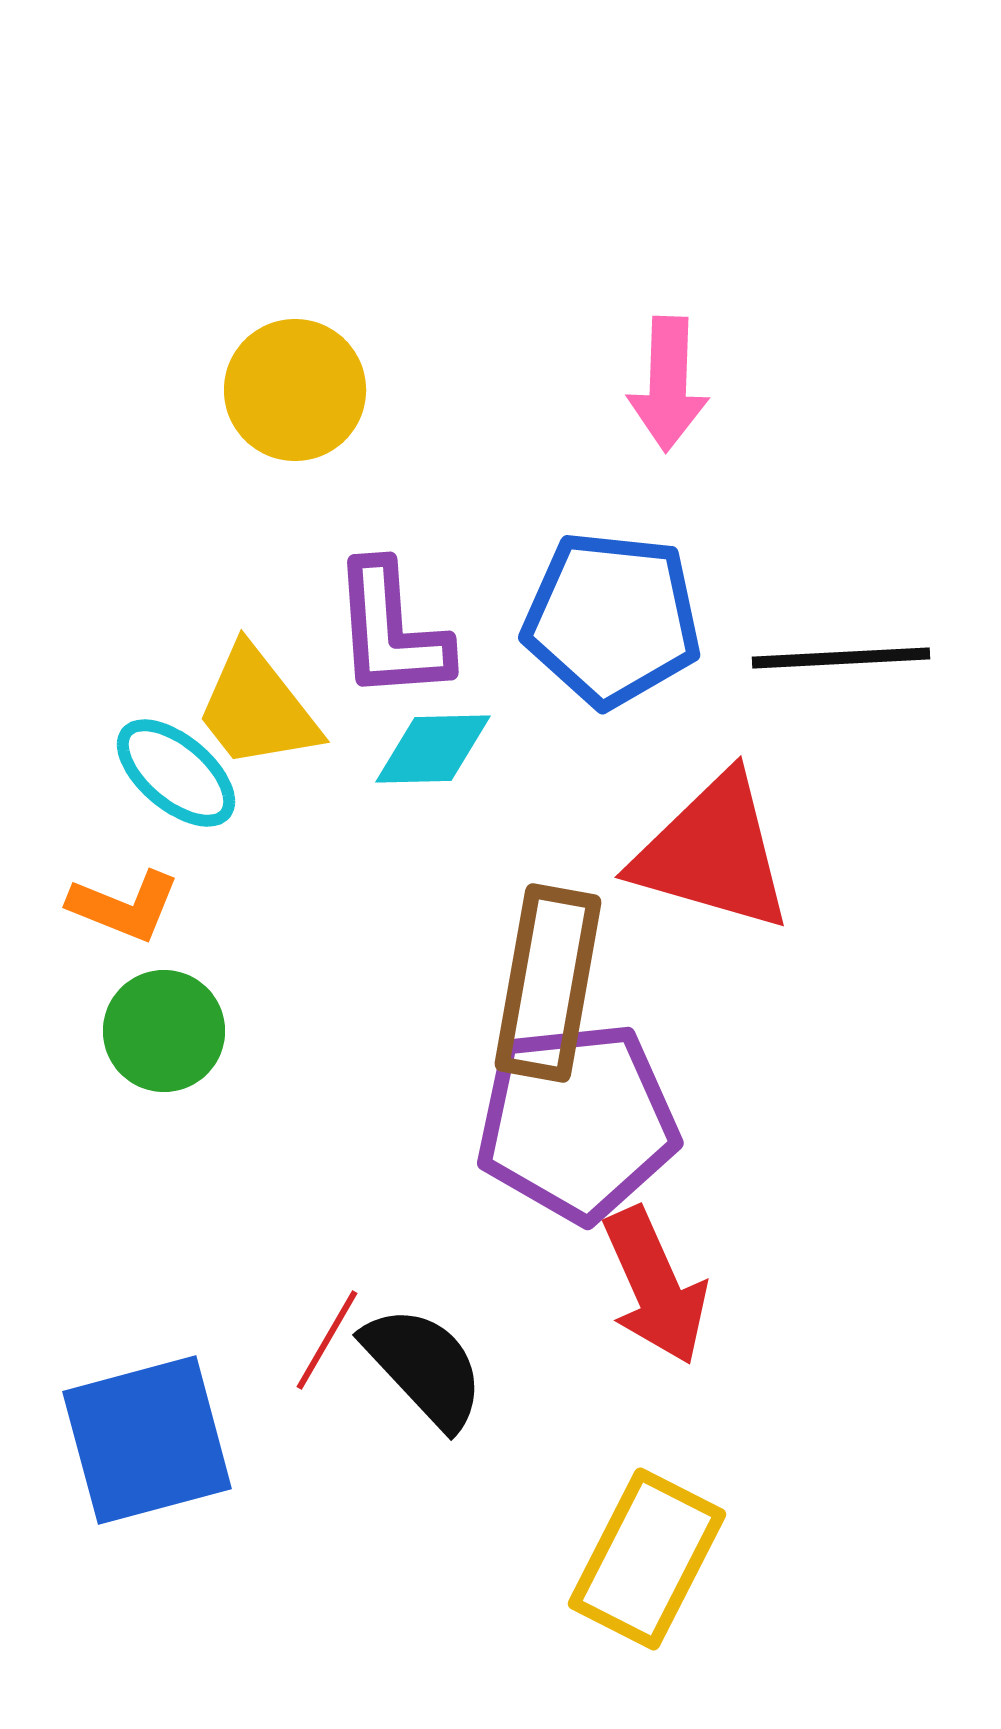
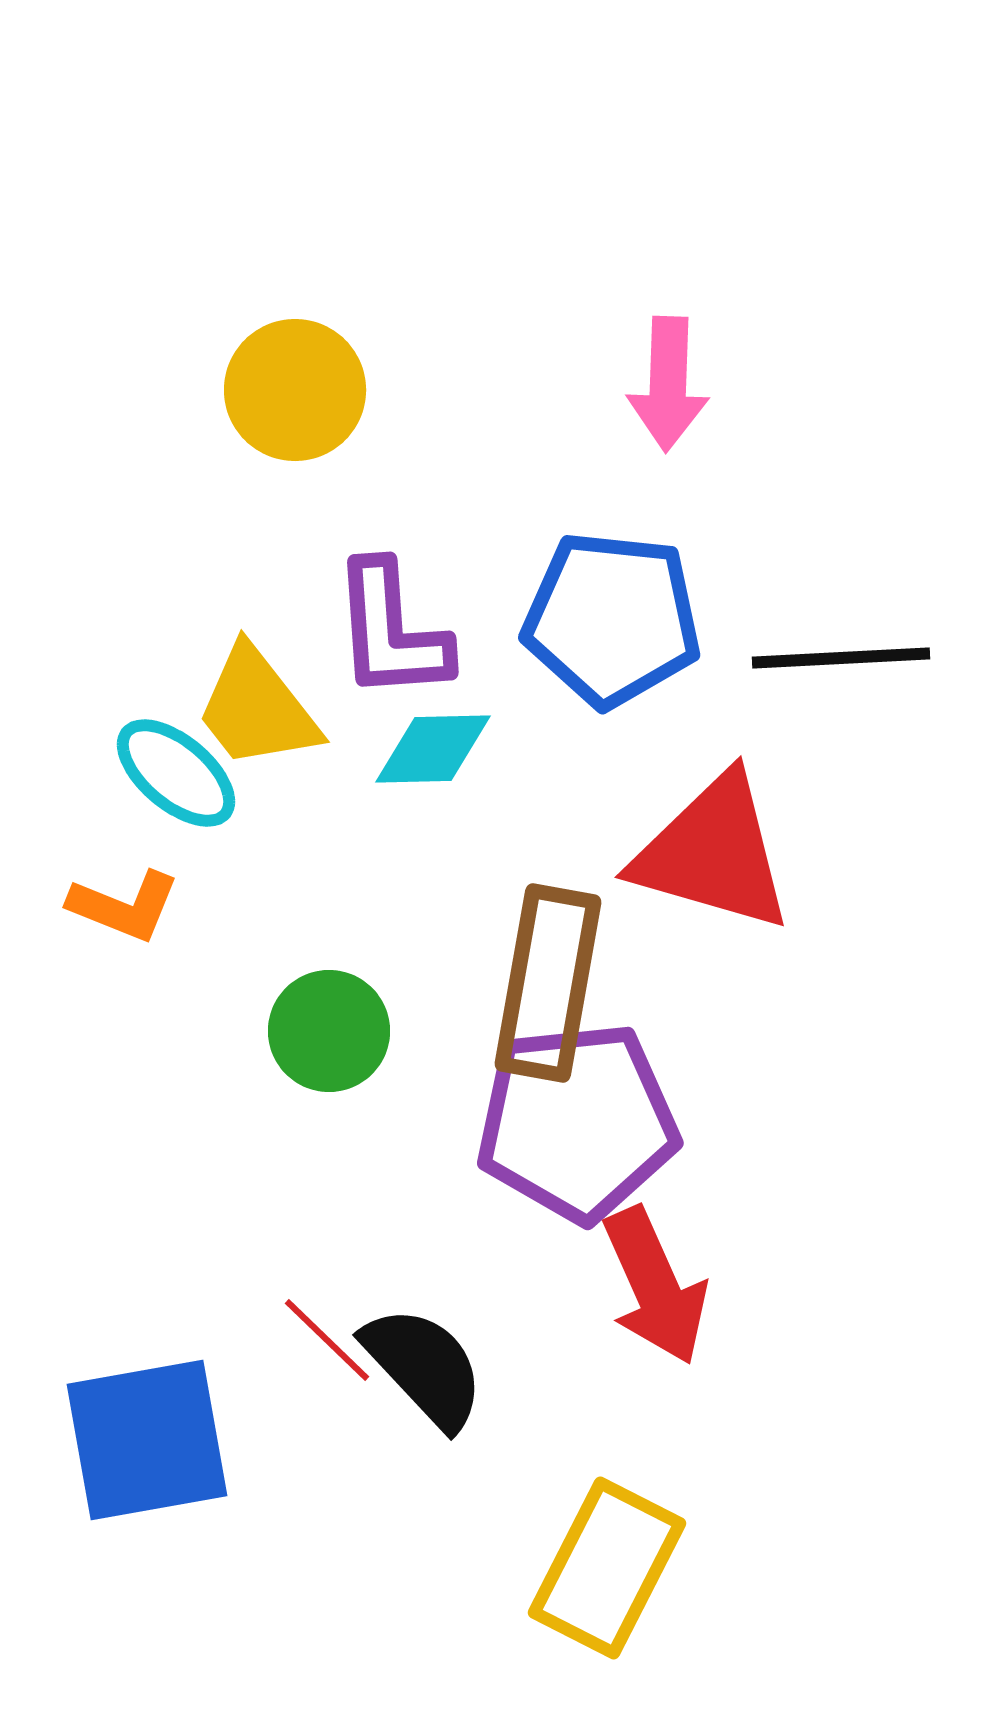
green circle: moved 165 px right
red line: rotated 76 degrees counterclockwise
blue square: rotated 5 degrees clockwise
yellow rectangle: moved 40 px left, 9 px down
